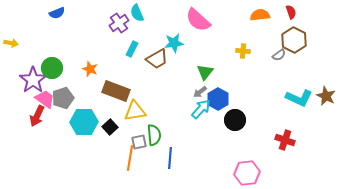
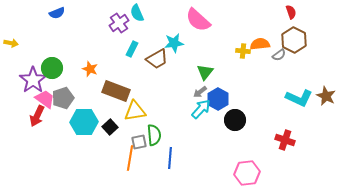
orange semicircle: moved 29 px down
